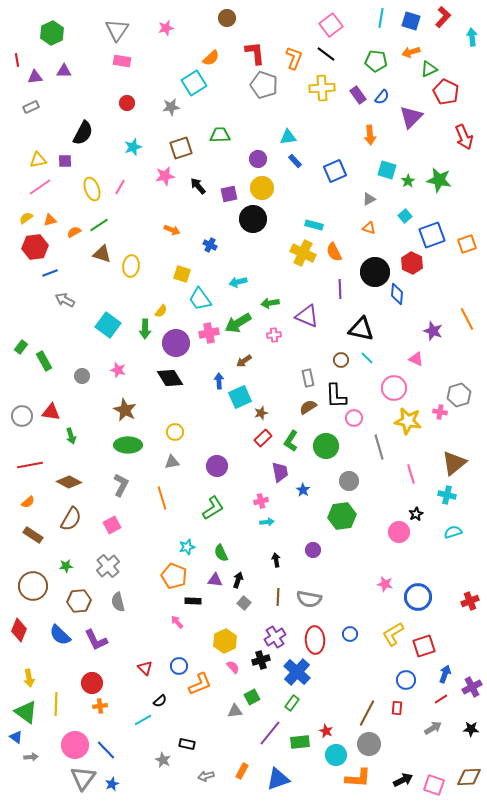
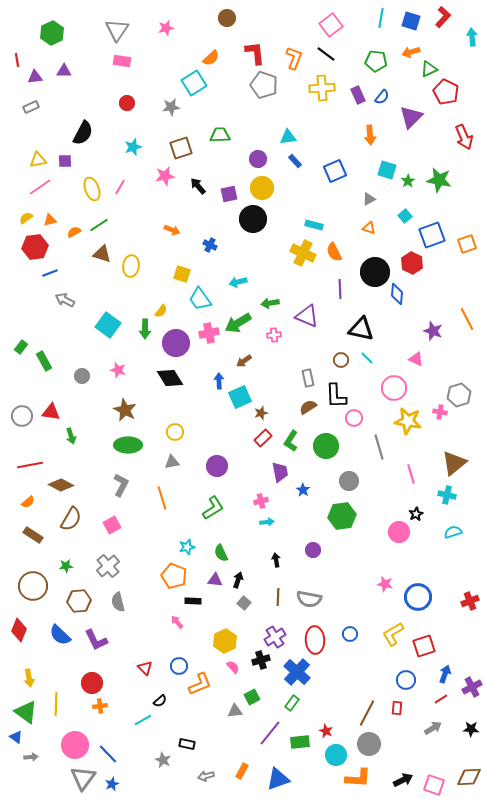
purple rectangle at (358, 95): rotated 12 degrees clockwise
brown diamond at (69, 482): moved 8 px left, 3 px down
blue line at (106, 750): moved 2 px right, 4 px down
